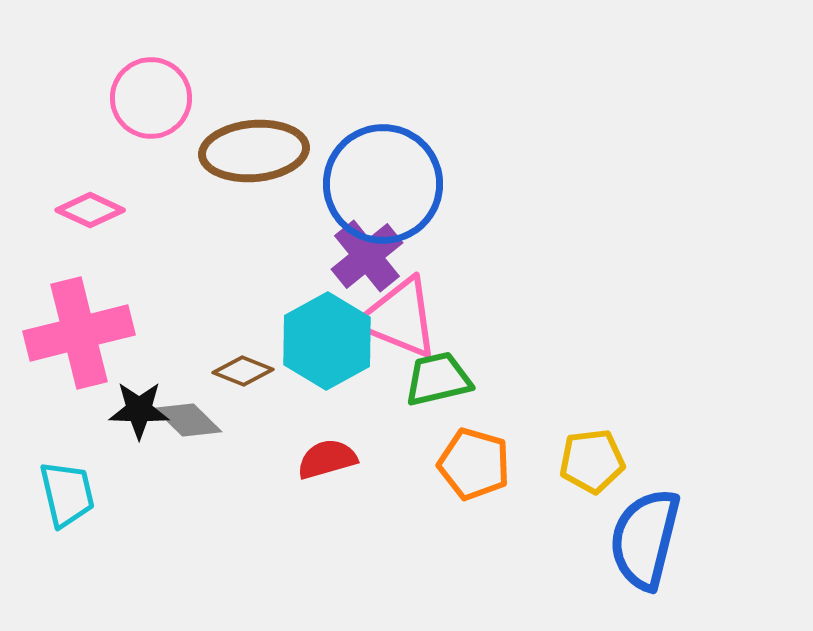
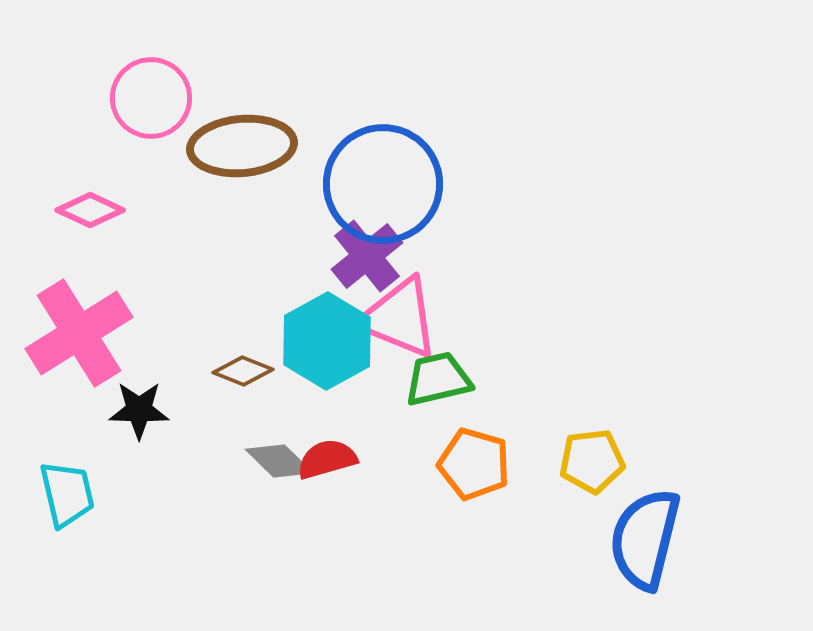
brown ellipse: moved 12 px left, 5 px up
pink cross: rotated 18 degrees counterclockwise
gray diamond: moved 91 px right, 41 px down
